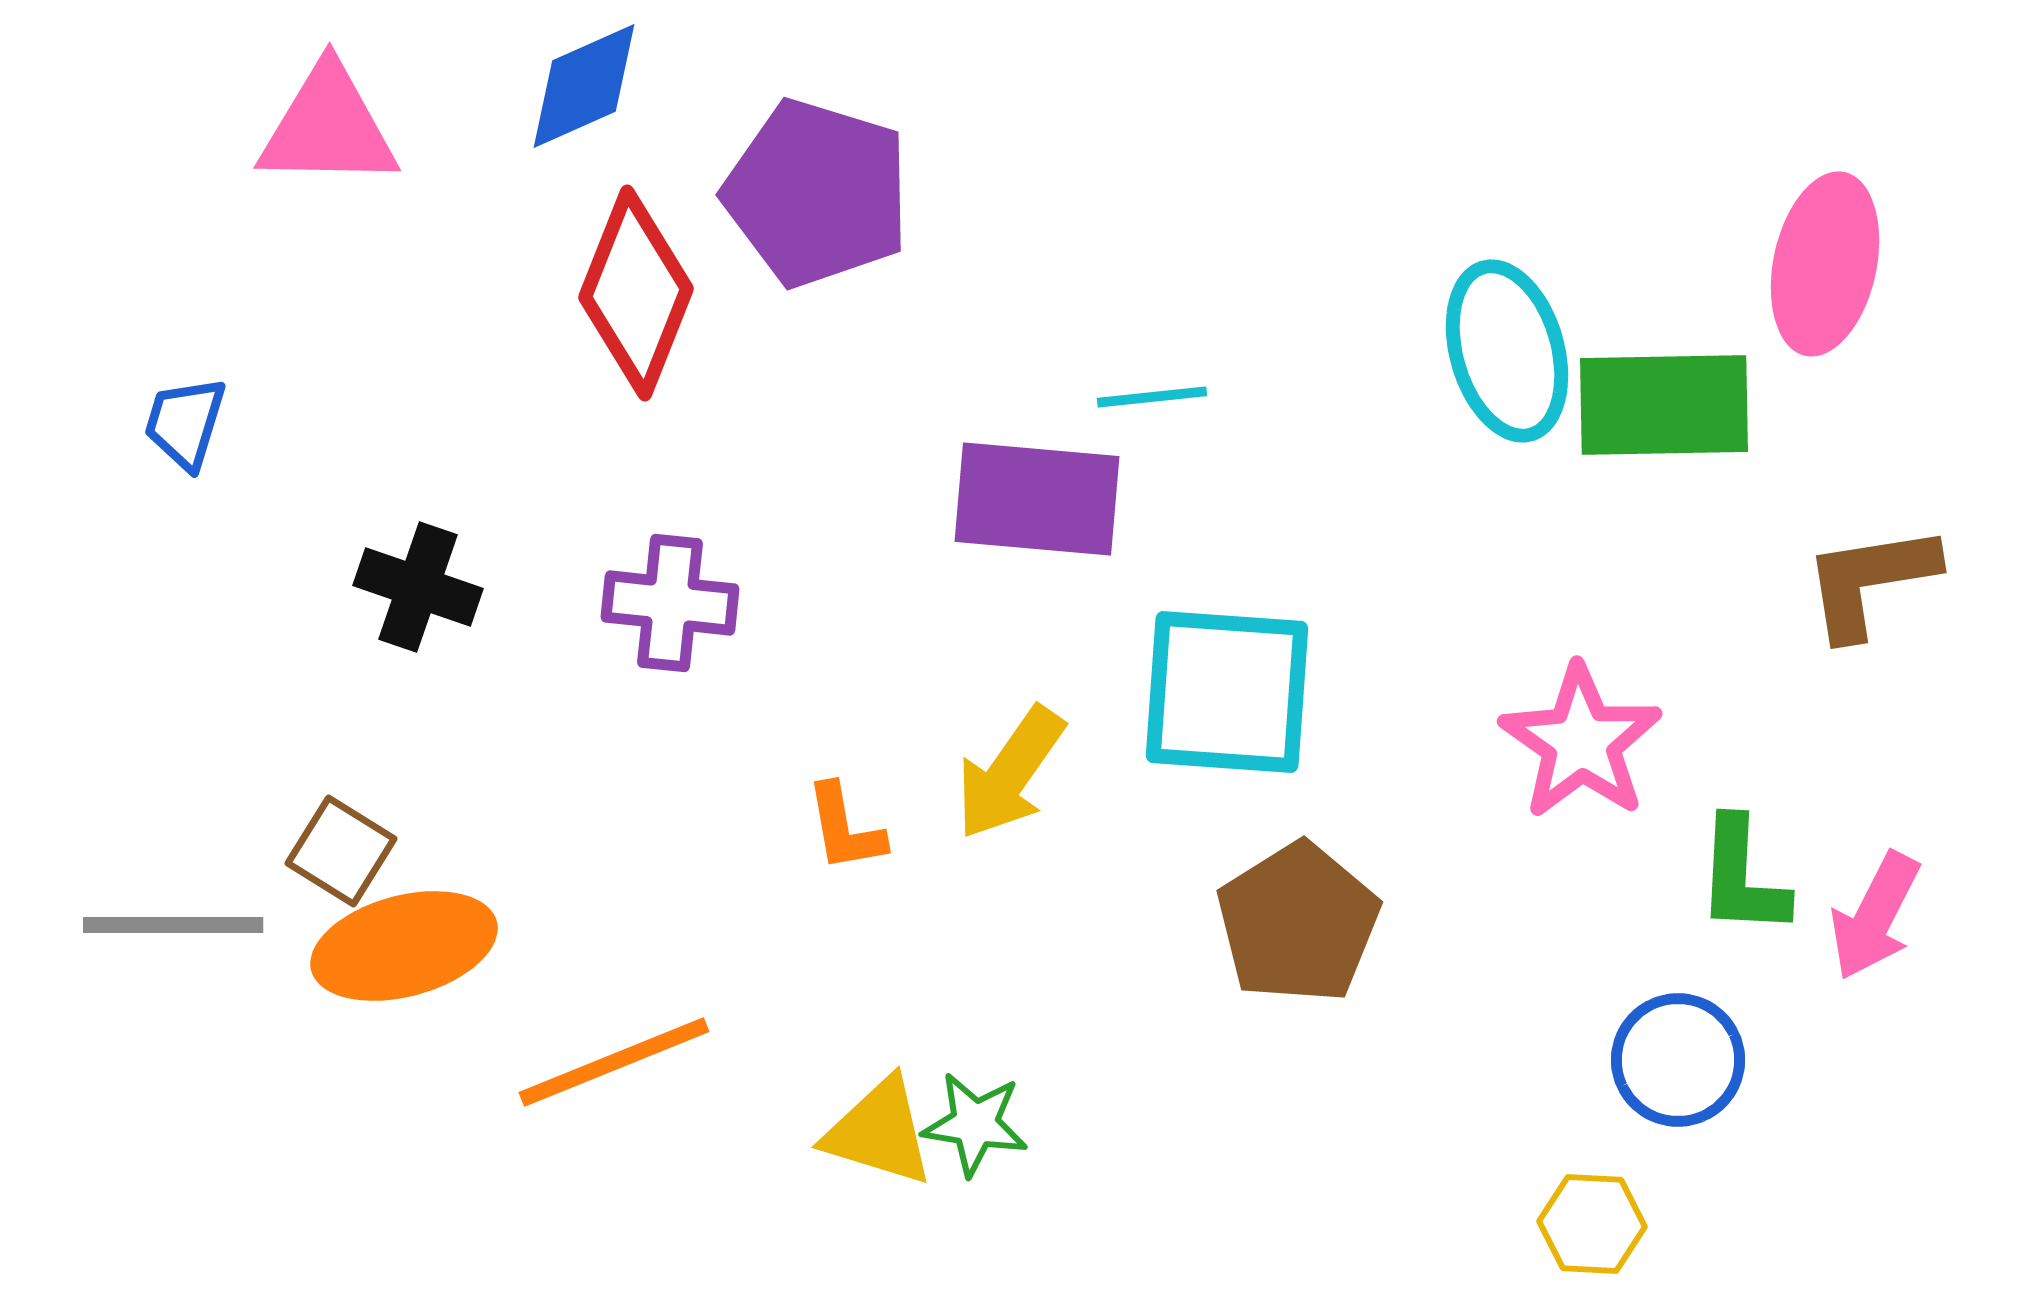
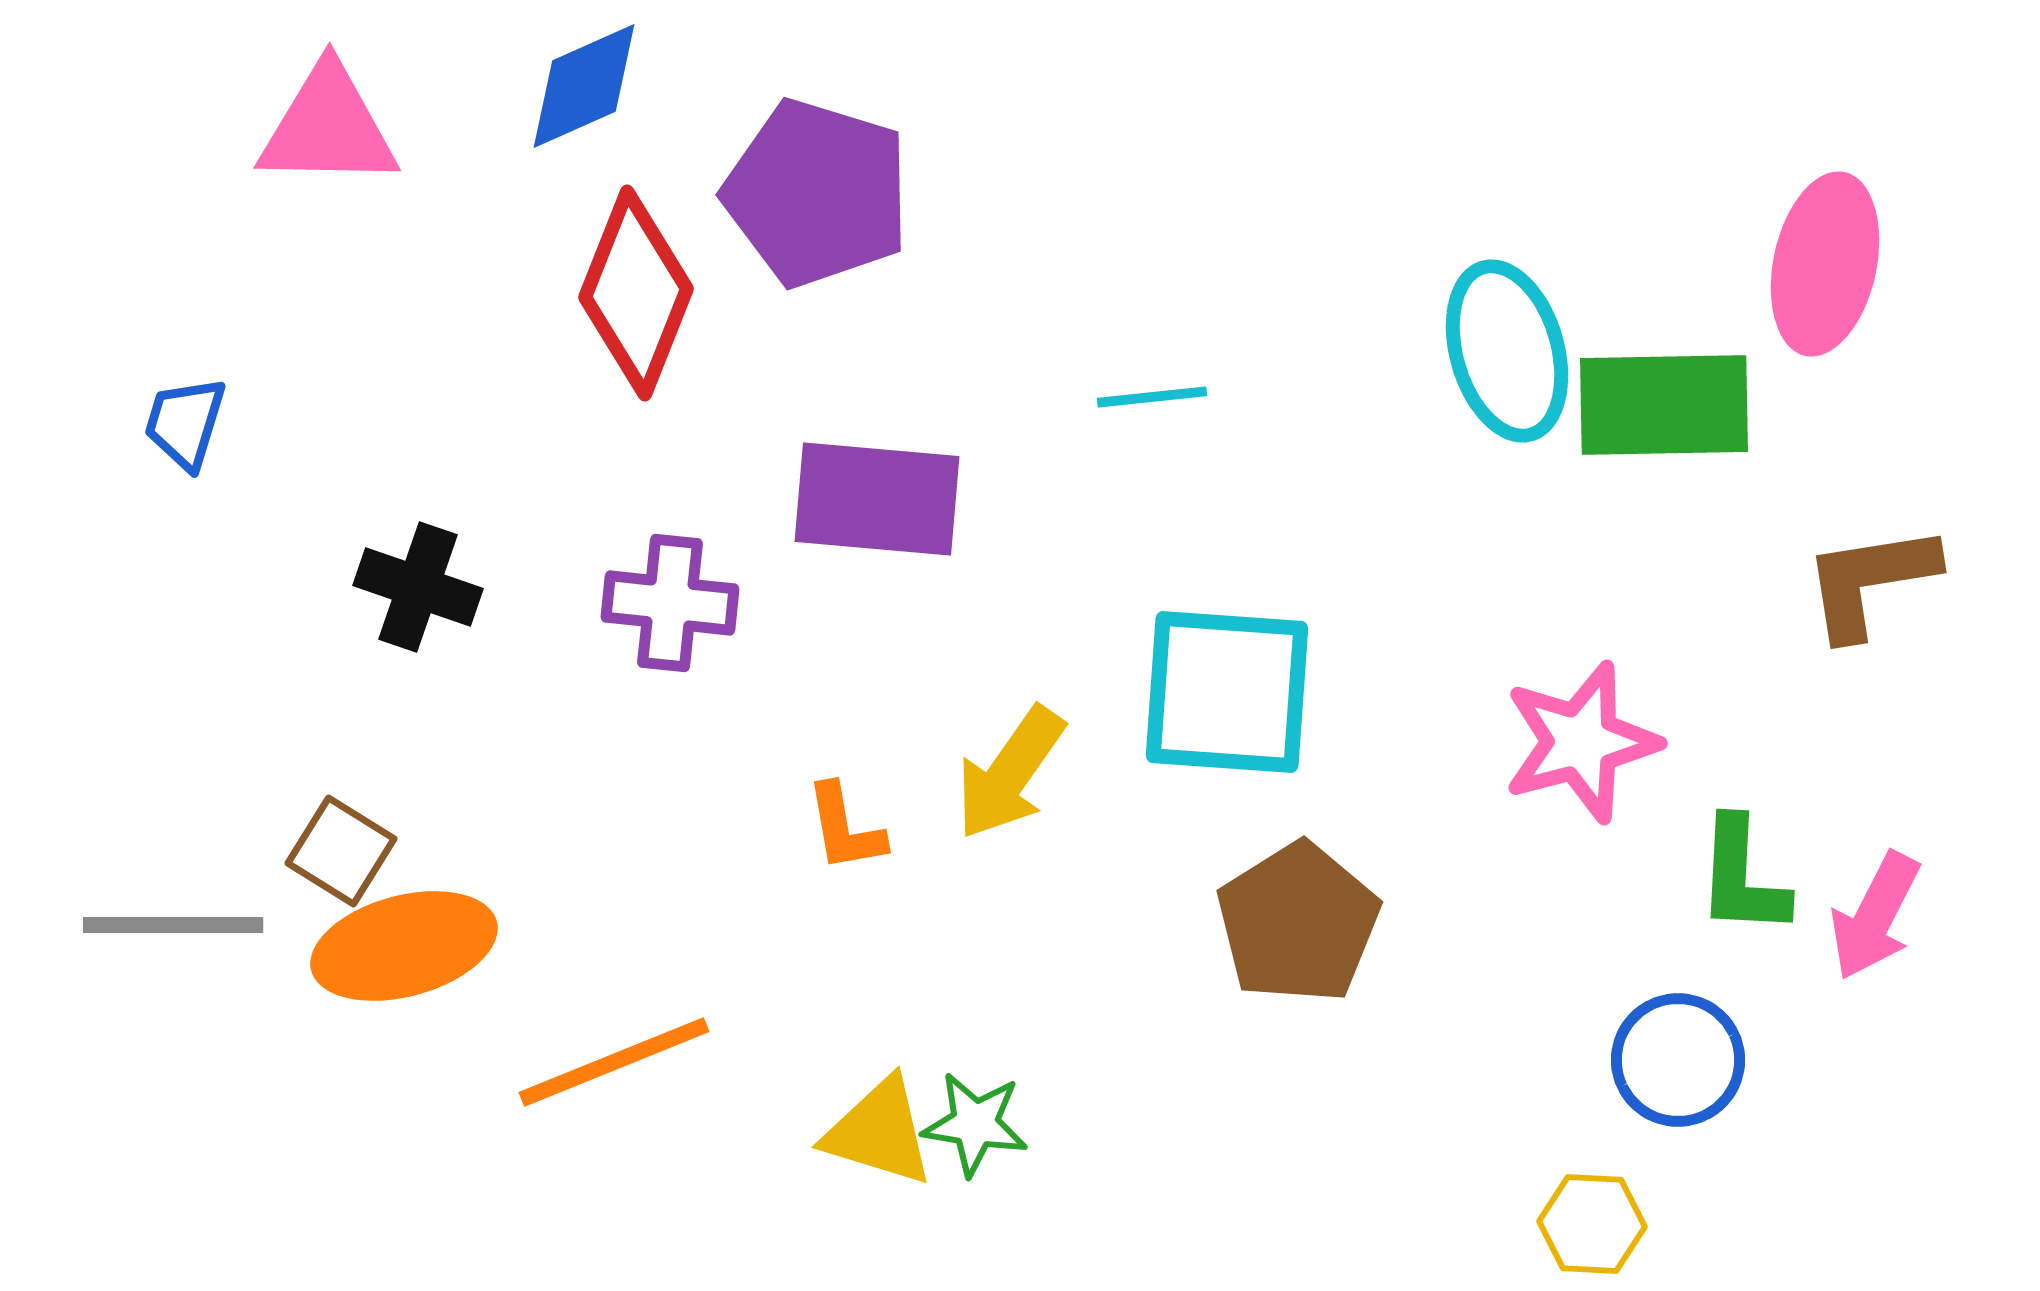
purple rectangle: moved 160 px left
pink star: rotated 22 degrees clockwise
